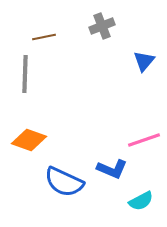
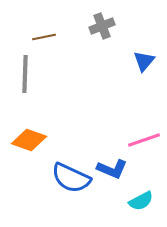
blue semicircle: moved 7 px right, 4 px up
